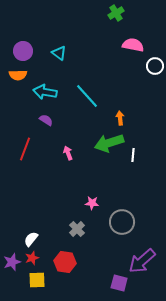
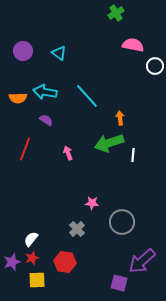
orange semicircle: moved 23 px down
